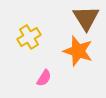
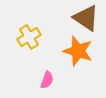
brown triangle: rotated 24 degrees counterclockwise
pink semicircle: moved 3 px right, 2 px down; rotated 12 degrees counterclockwise
